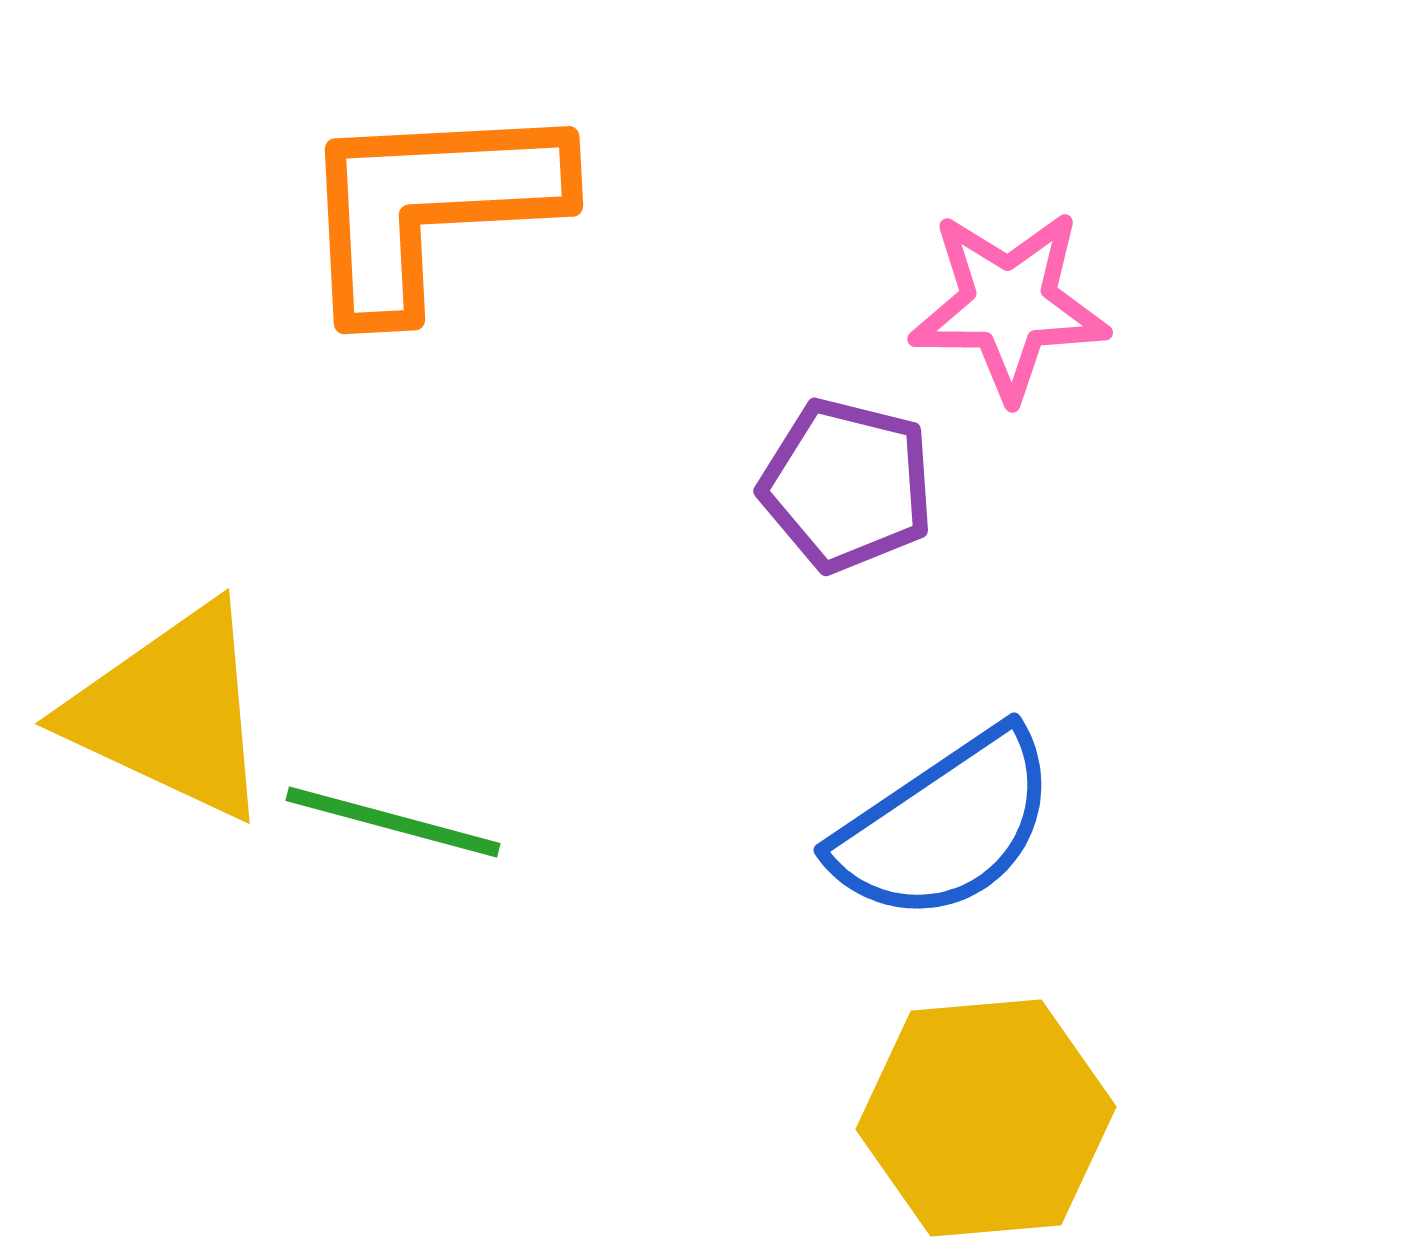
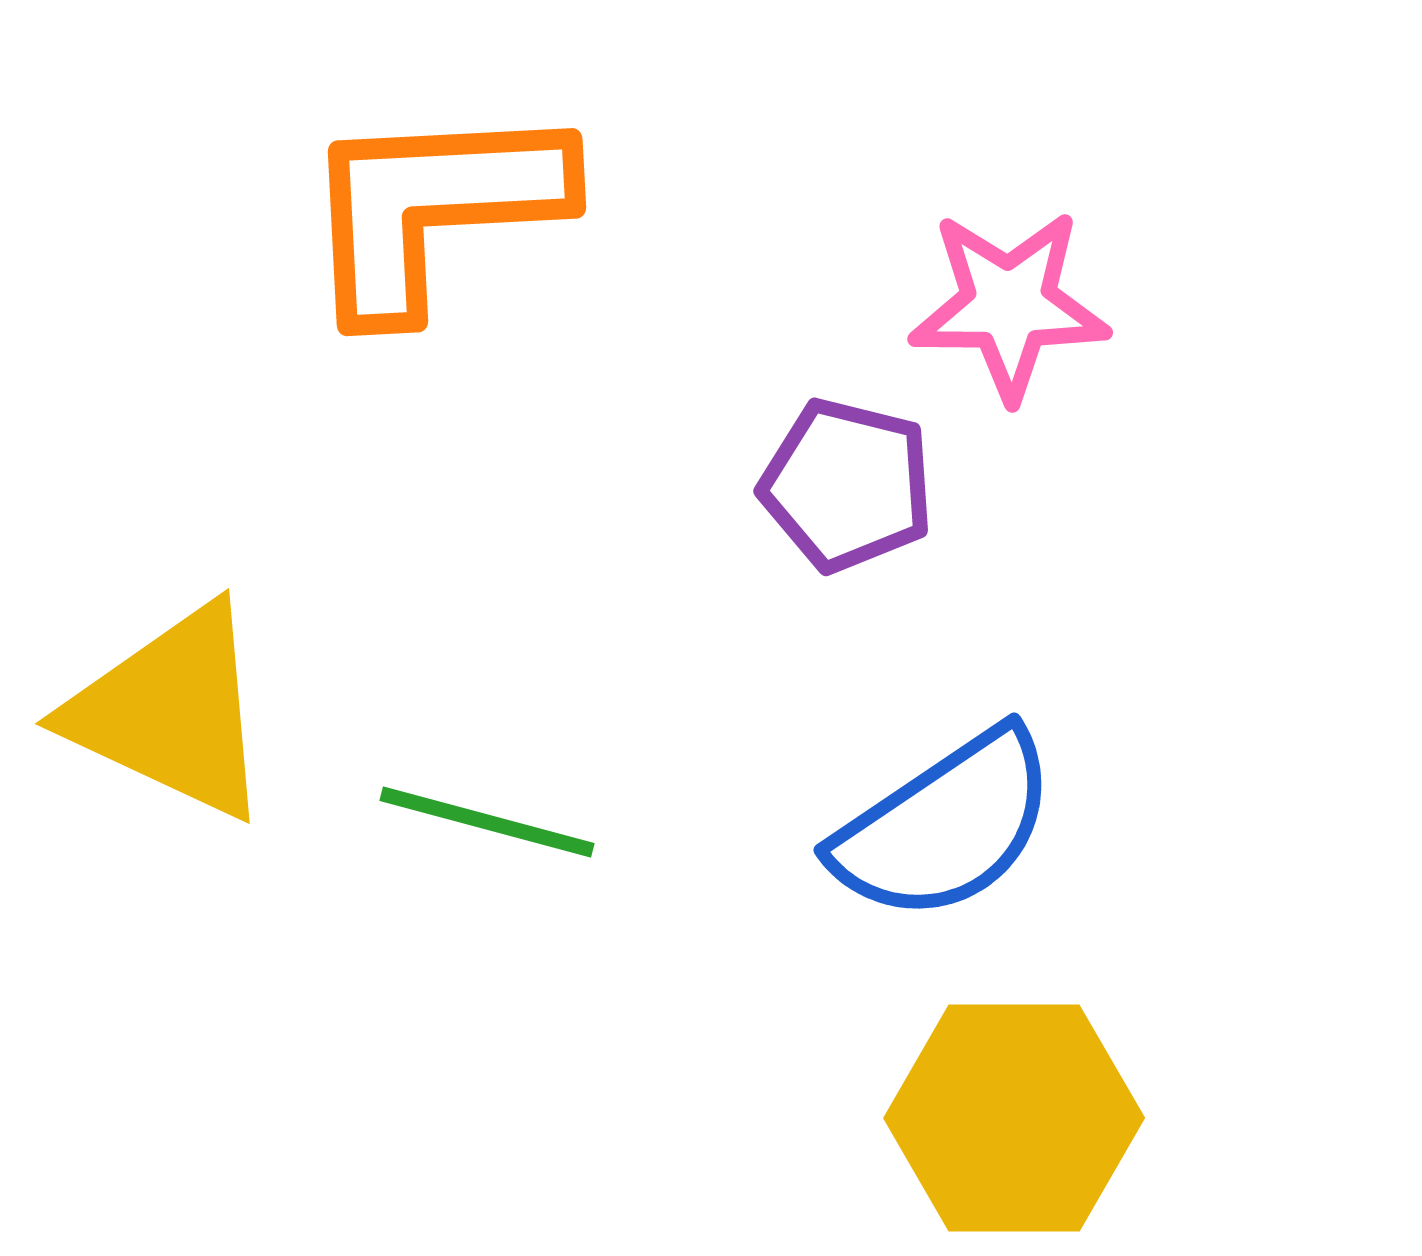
orange L-shape: moved 3 px right, 2 px down
green line: moved 94 px right
yellow hexagon: moved 28 px right; rotated 5 degrees clockwise
